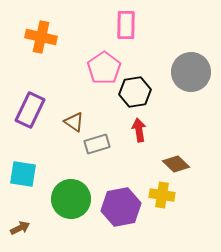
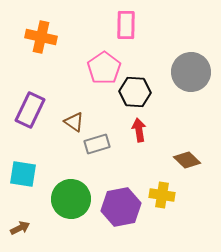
black hexagon: rotated 12 degrees clockwise
brown diamond: moved 11 px right, 4 px up
